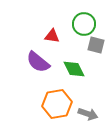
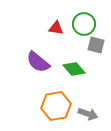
red triangle: moved 4 px right, 8 px up
green diamond: rotated 15 degrees counterclockwise
orange hexagon: moved 1 px left, 2 px down
